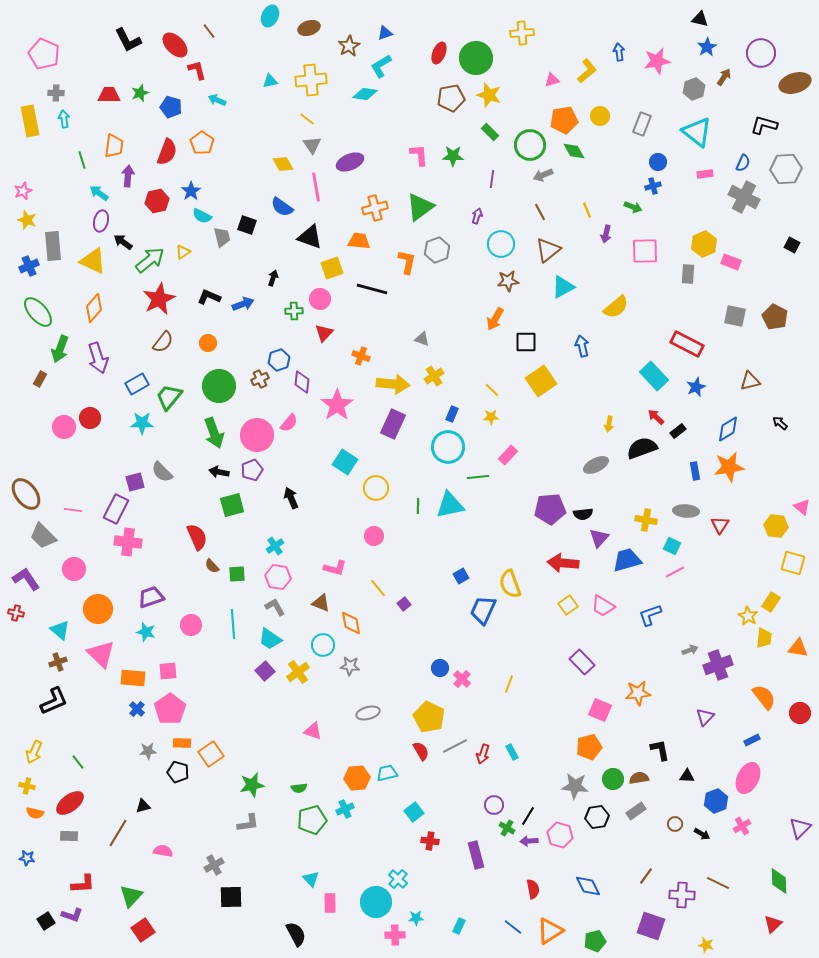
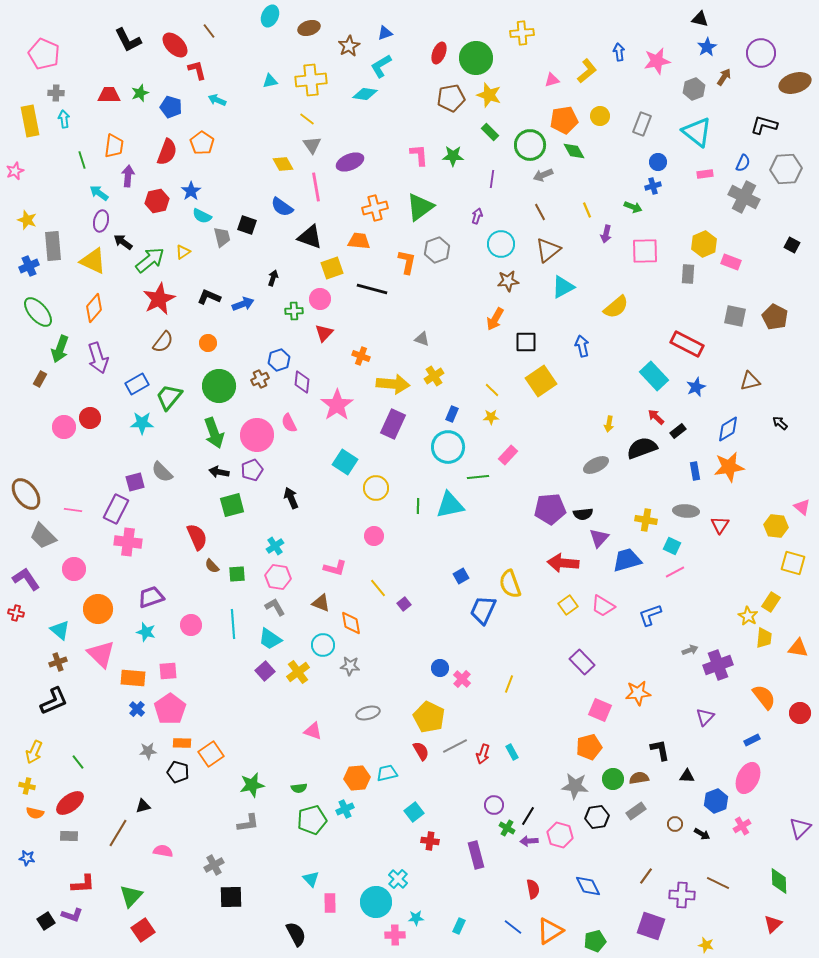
pink star at (23, 191): moved 8 px left, 20 px up
pink semicircle at (289, 423): rotated 114 degrees clockwise
